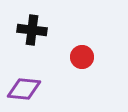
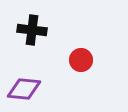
red circle: moved 1 px left, 3 px down
